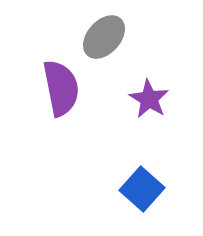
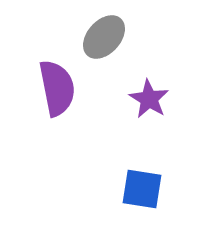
purple semicircle: moved 4 px left
blue square: rotated 33 degrees counterclockwise
